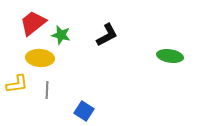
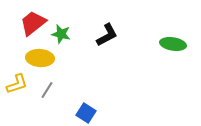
green star: moved 1 px up
green ellipse: moved 3 px right, 12 px up
yellow L-shape: rotated 10 degrees counterclockwise
gray line: rotated 30 degrees clockwise
blue square: moved 2 px right, 2 px down
